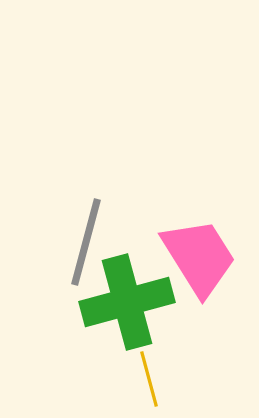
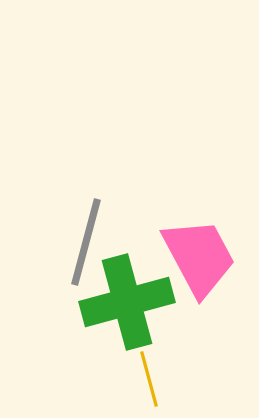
pink trapezoid: rotated 4 degrees clockwise
